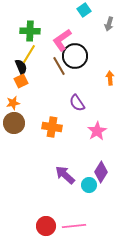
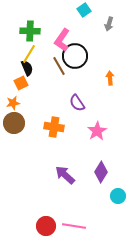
pink L-shape: rotated 20 degrees counterclockwise
black semicircle: moved 6 px right, 1 px down
orange square: moved 2 px down
orange cross: moved 2 px right
cyan circle: moved 29 px right, 11 px down
pink line: rotated 15 degrees clockwise
